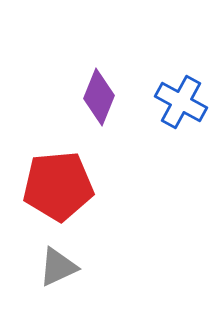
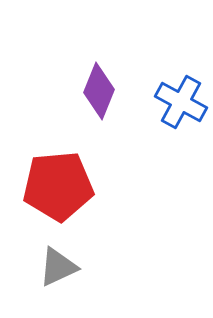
purple diamond: moved 6 px up
